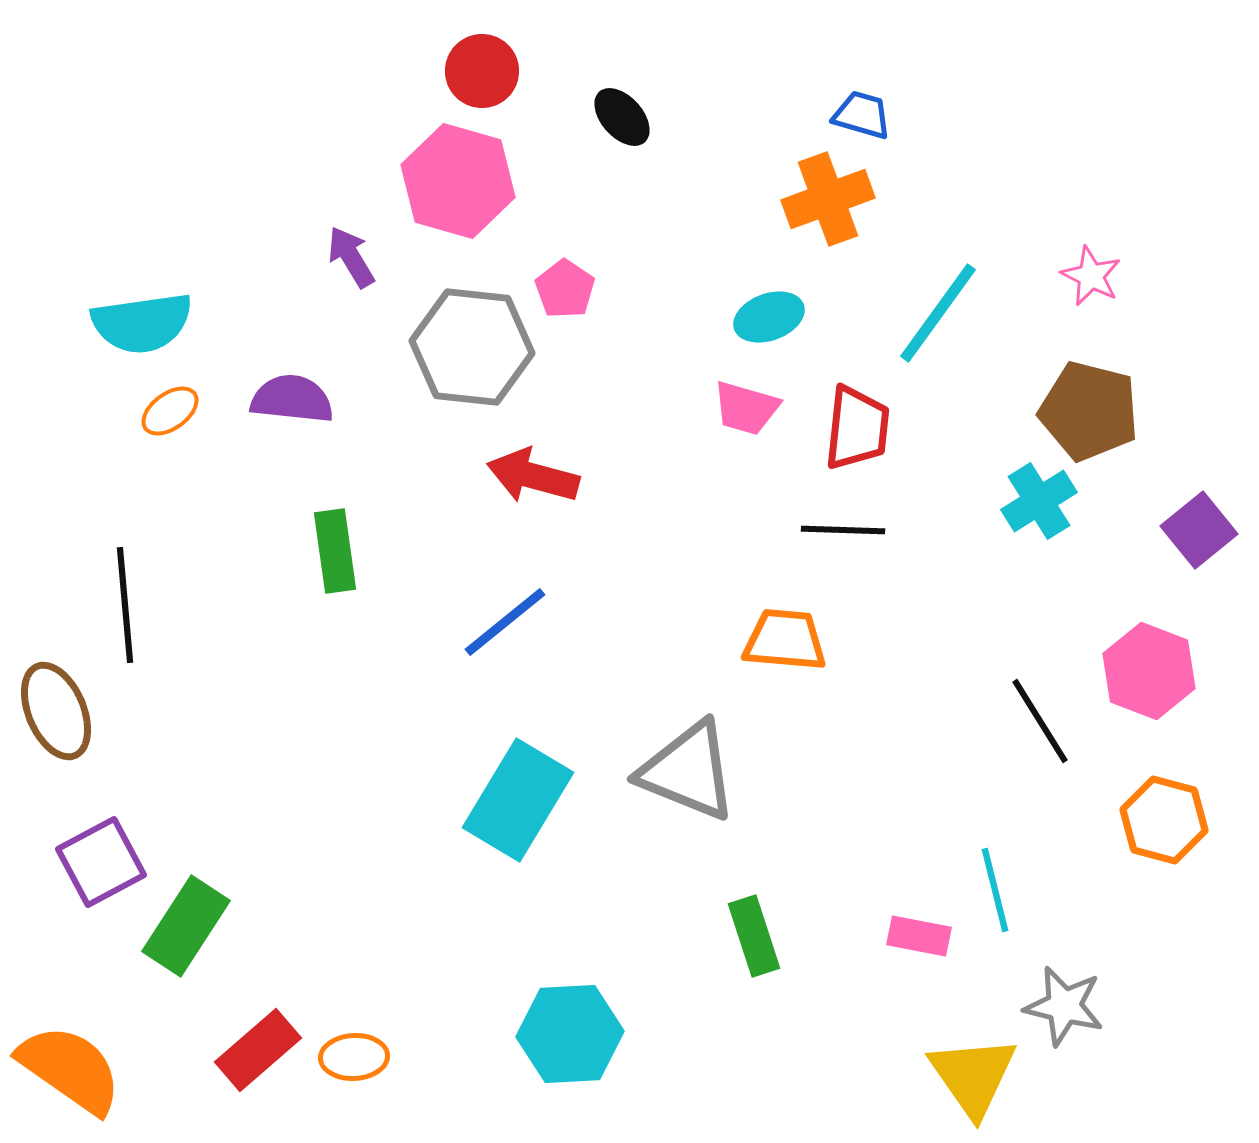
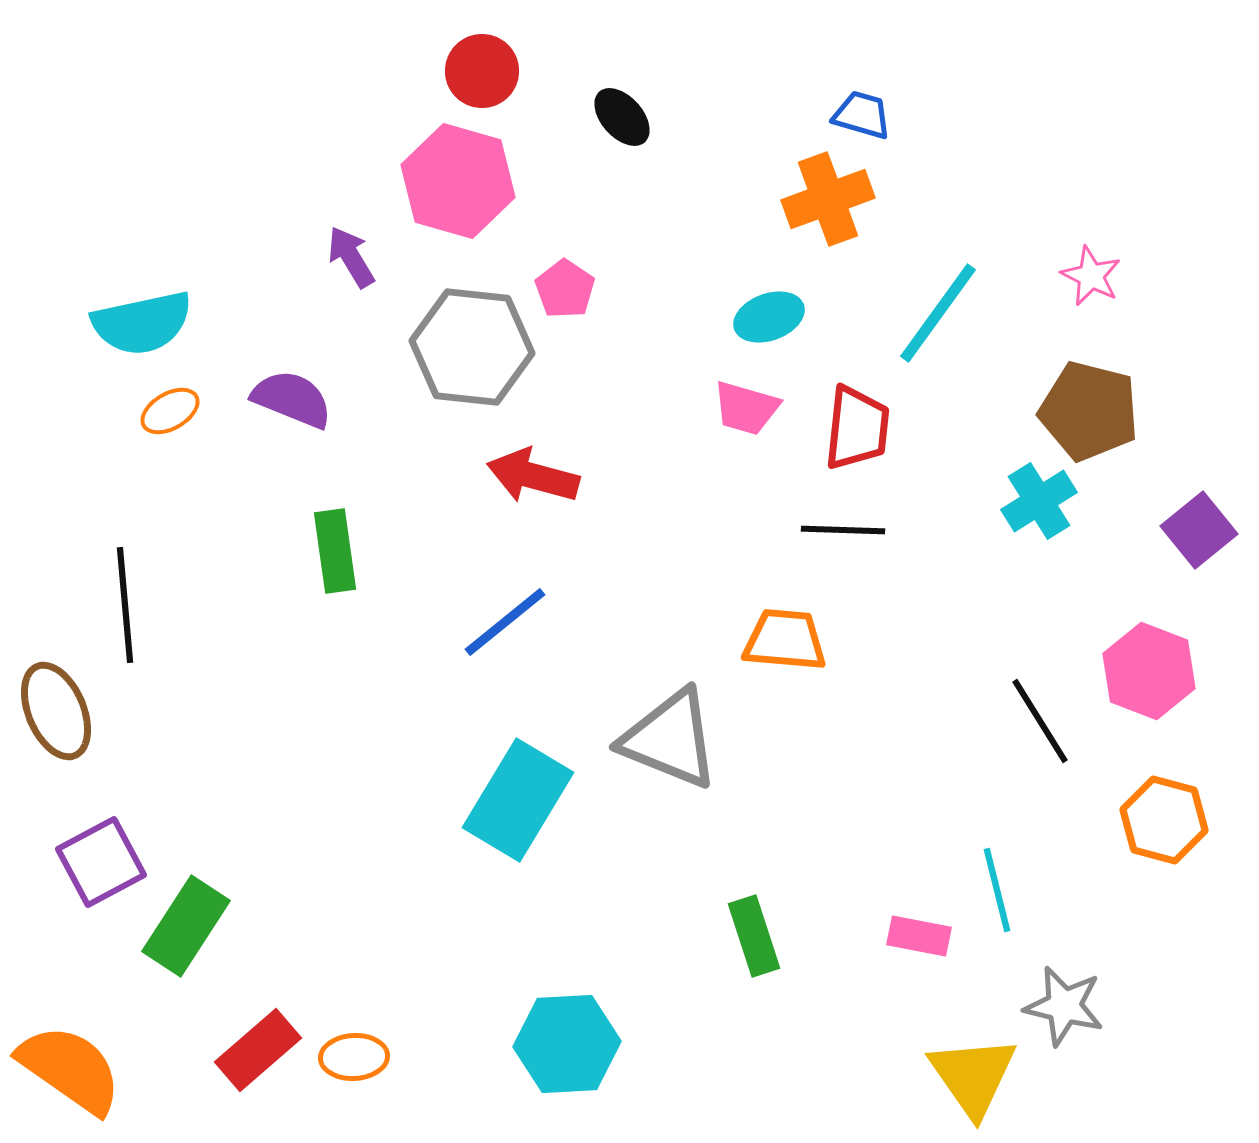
cyan semicircle at (142, 323): rotated 4 degrees counterclockwise
purple semicircle at (292, 399): rotated 16 degrees clockwise
orange ellipse at (170, 411): rotated 6 degrees clockwise
gray triangle at (688, 771): moved 18 px left, 32 px up
cyan line at (995, 890): moved 2 px right
cyan hexagon at (570, 1034): moved 3 px left, 10 px down
